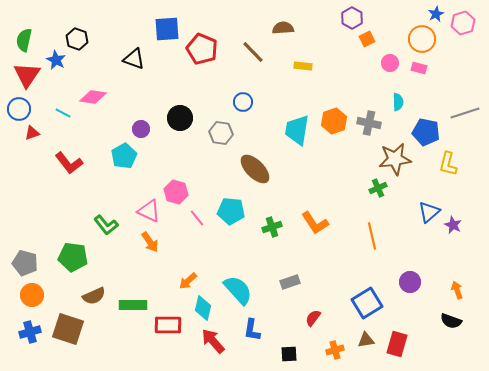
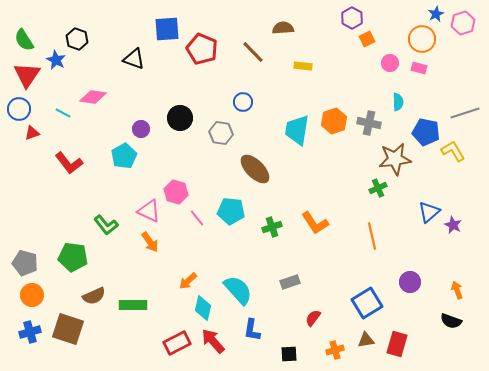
green semicircle at (24, 40): rotated 45 degrees counterclockwise
yellow L-shape at (448, 164): moved 5 px right, 13 px up; rotated 135 degrees clockwise
red rectangle at (168, 325): moved 9 px right, 18 px down; rotated 28 degrees counterclockwise
